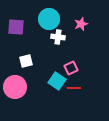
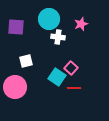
pink square: rotated 24 degrees counterclockwise
cyan square: moved 4 px up
